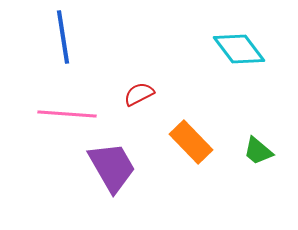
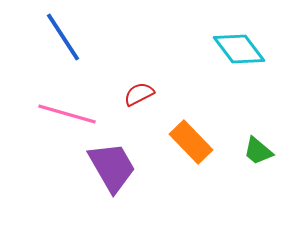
blue line: rotated 24 degrees counterclockwise
pink line: rotated 12 degrees clockwise
